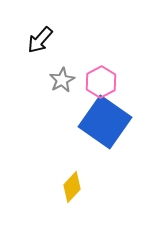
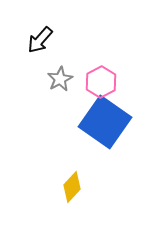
gray star: moved 2 px left, 1 px up
